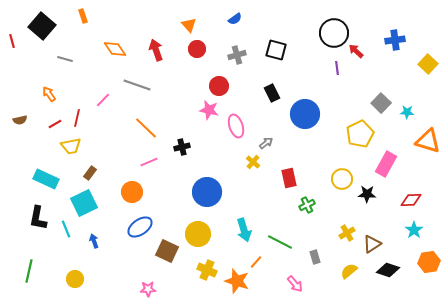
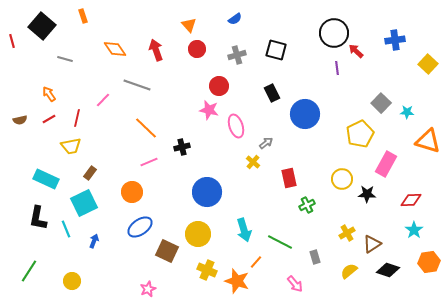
red line at (55, 124): moved 6 px left, 5 px up
blue arrow at (94, 241): rotated 40 degrees clockwise
green line at (29, 271): rotated 20 degrees clockwise
yellow circle at (75, 279): moved 3 px left, 2 px down
pink star at (148, 289): rotated 21 degrees counterclockwise
